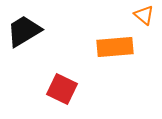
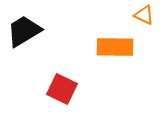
orange triangle: rotated 15 degrees counterclockwise
orange rectangle: rotated 6 degrees clockwise
